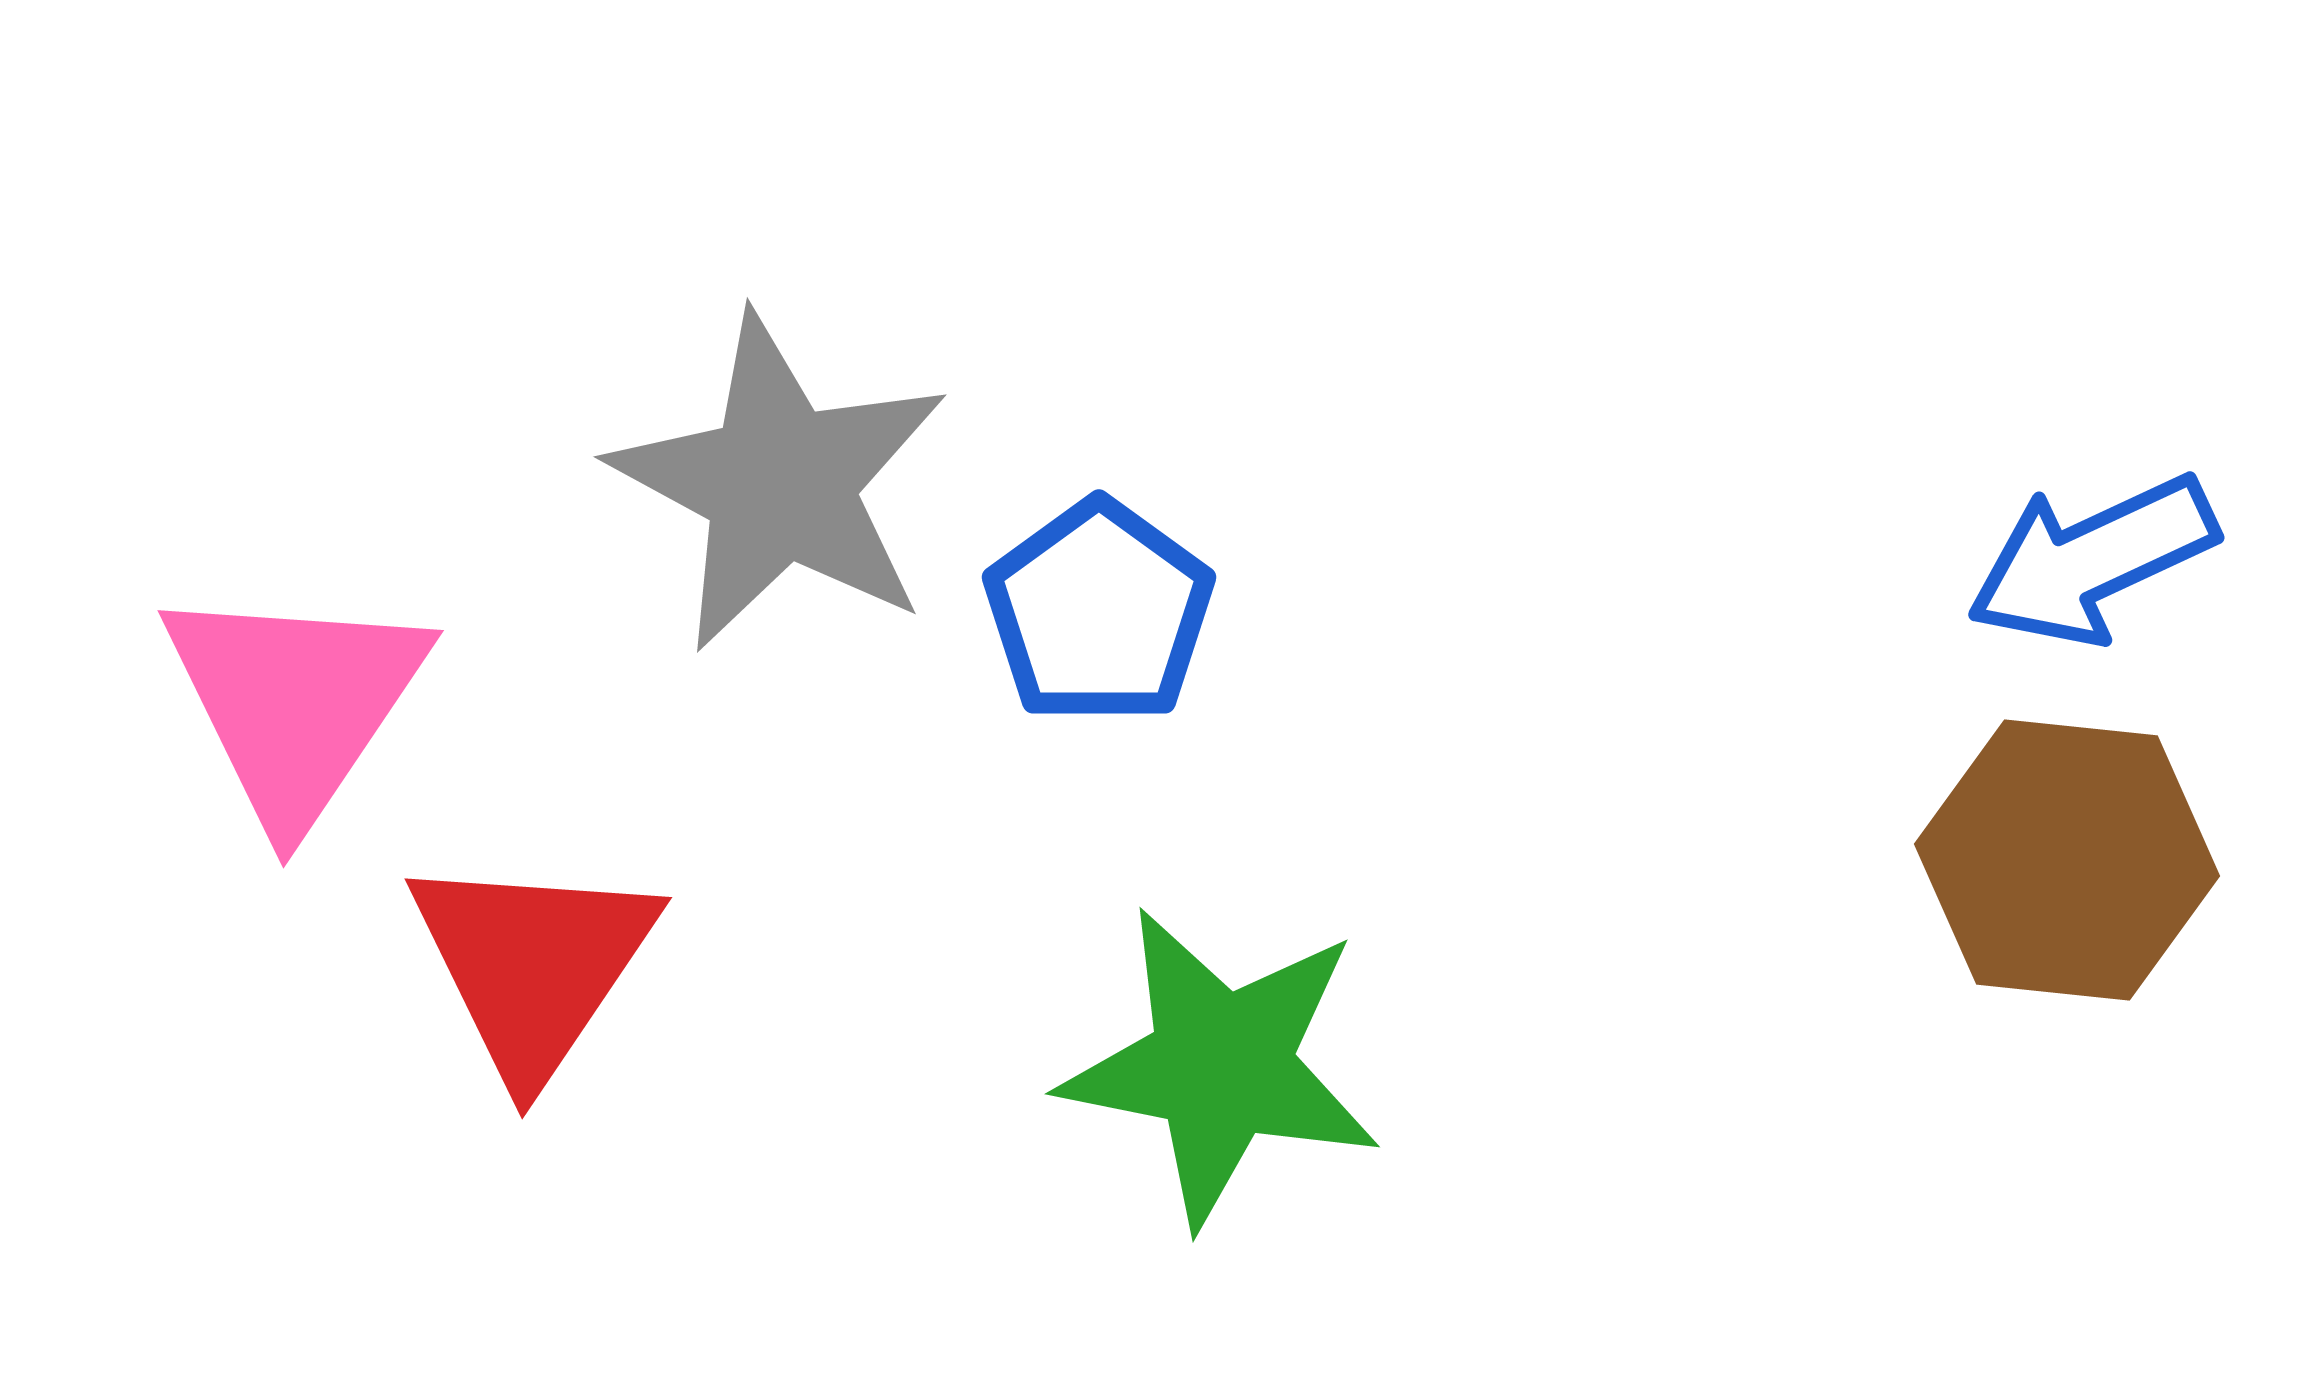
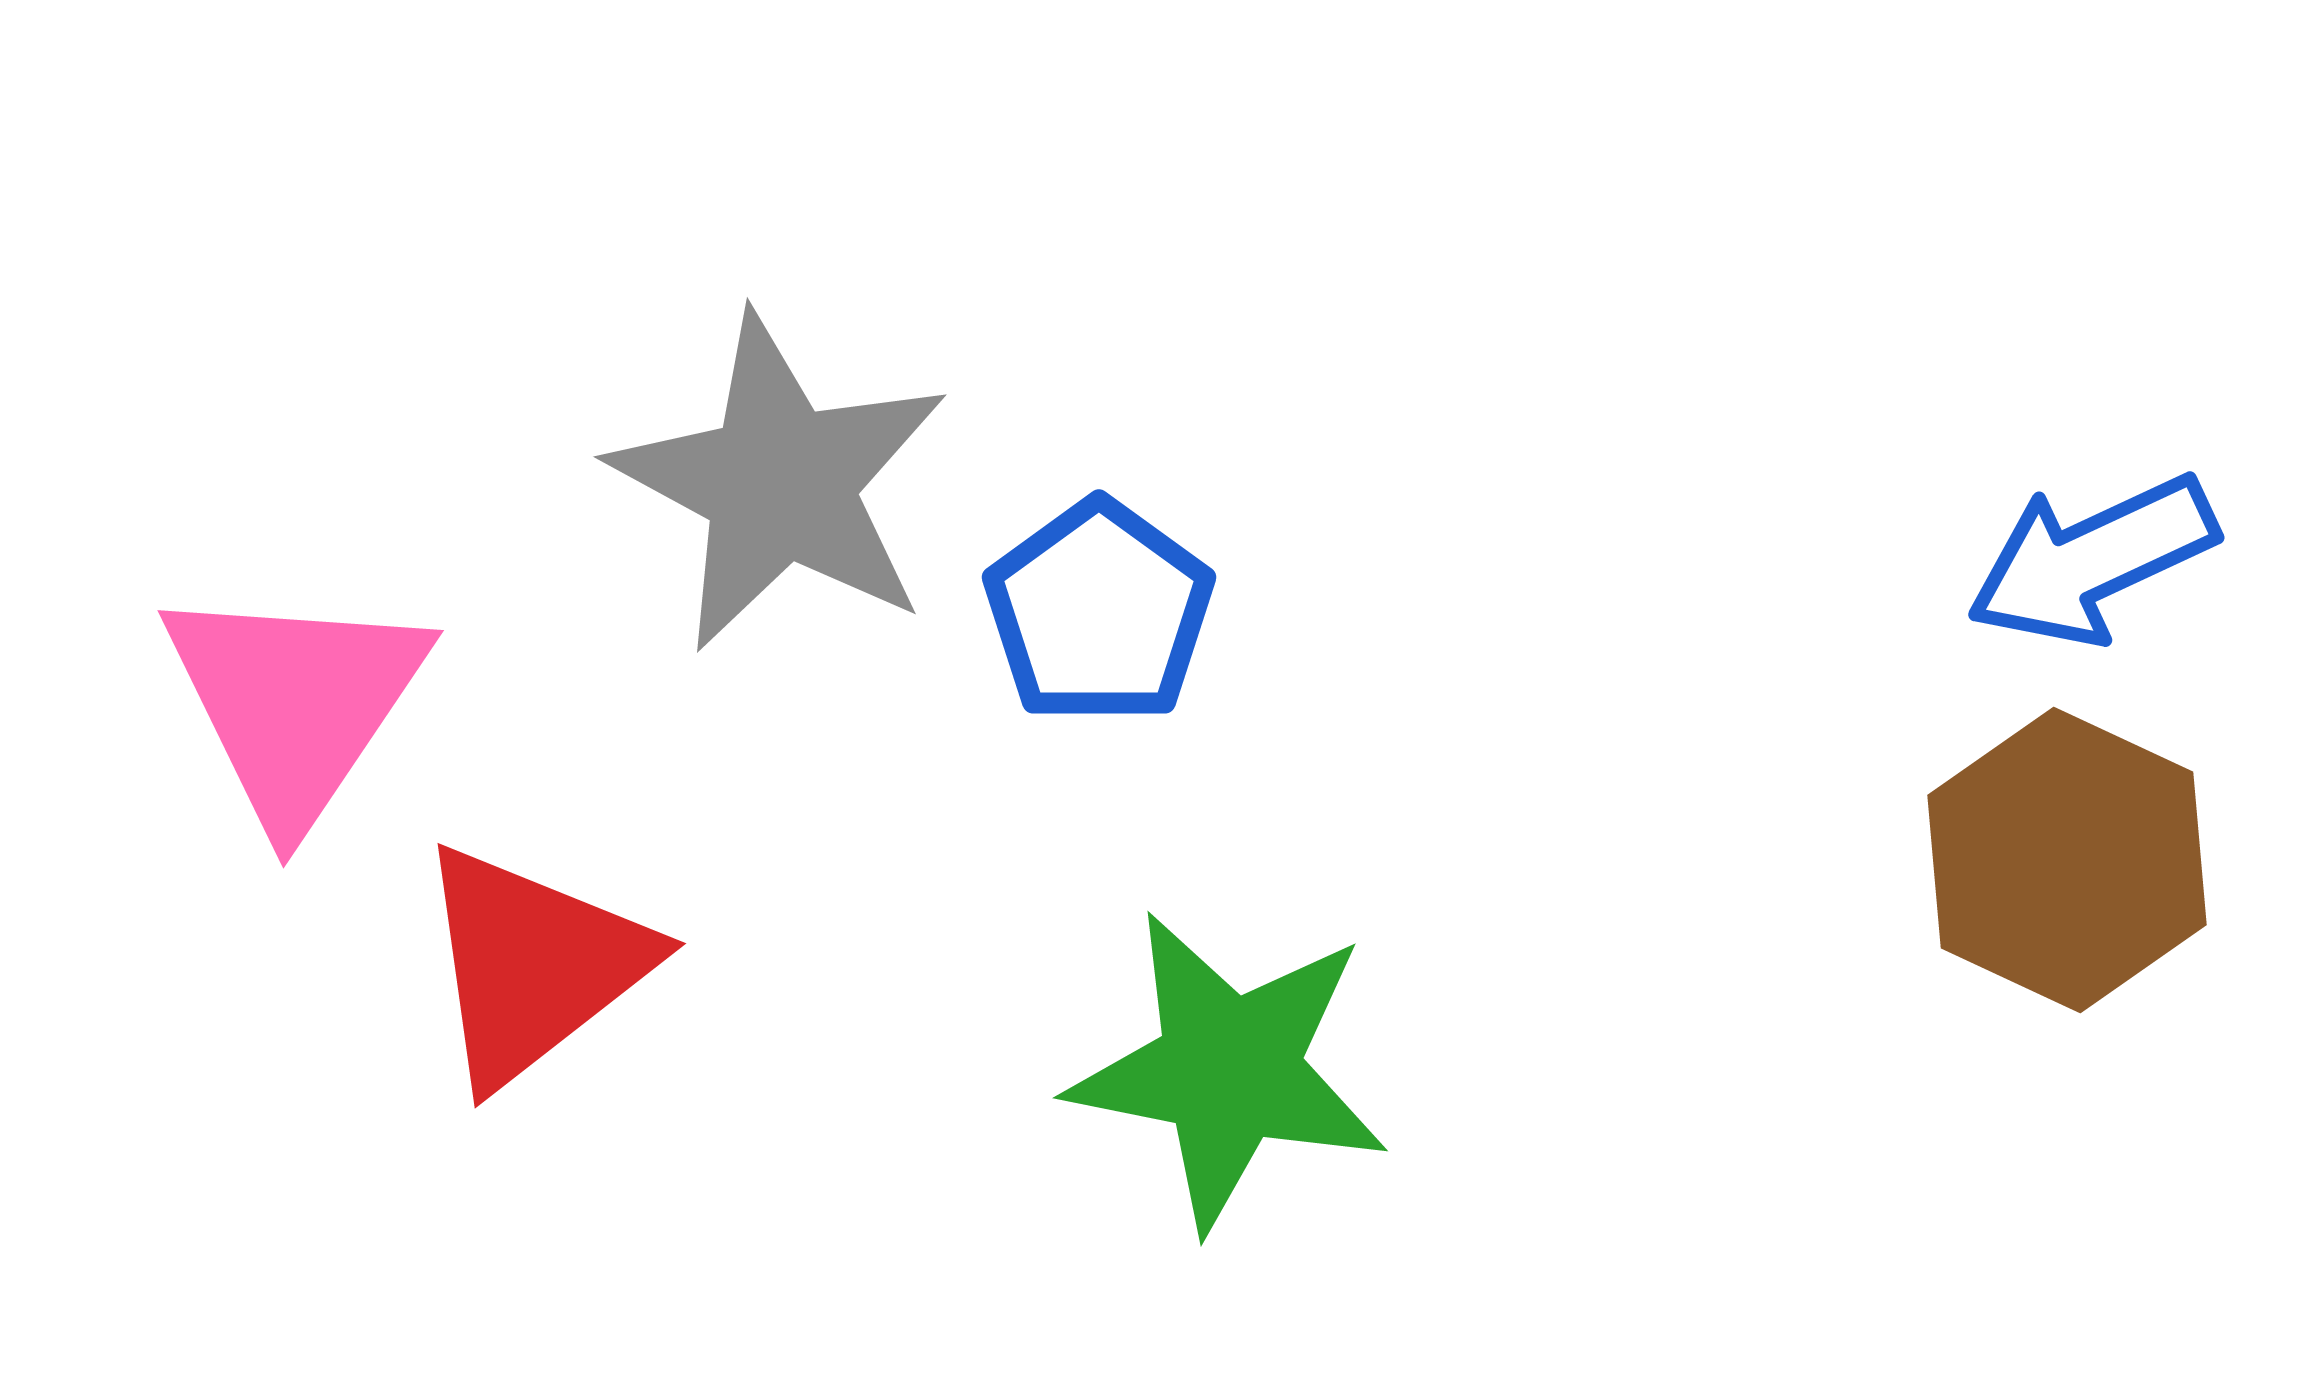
brown hexagon: rotated 19 degrees clockwise
red triangle: rotated 18 degrees clockwise
green star: moved 8 px right, 4 px down
